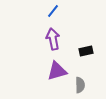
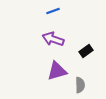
blue line: rotated 32 degrees clockwise
purple arrow: rotated 60 degrees counterclockwise
black rectangle: rotated 24 degrees counterclockwise
